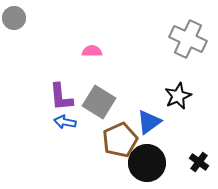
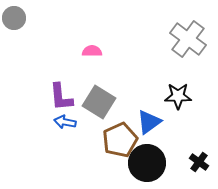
gray cross: rotated 12 degrees clockwise
black star: rotated 24 degrees clockwise
